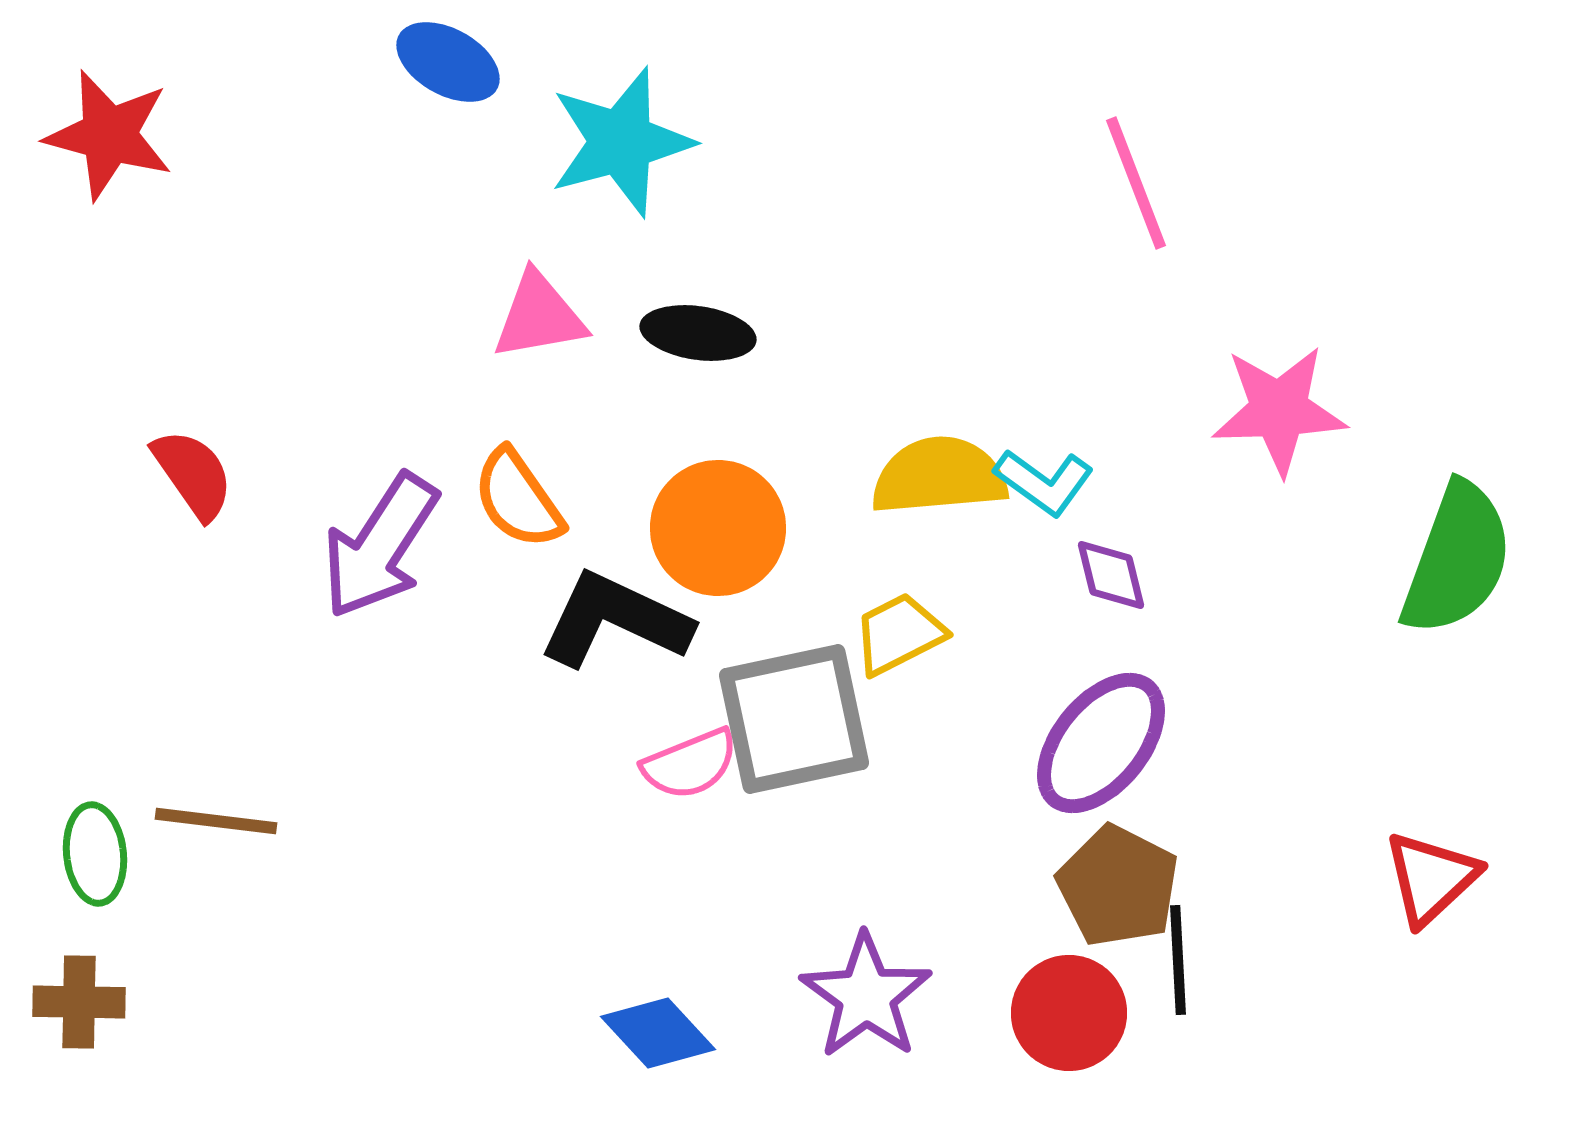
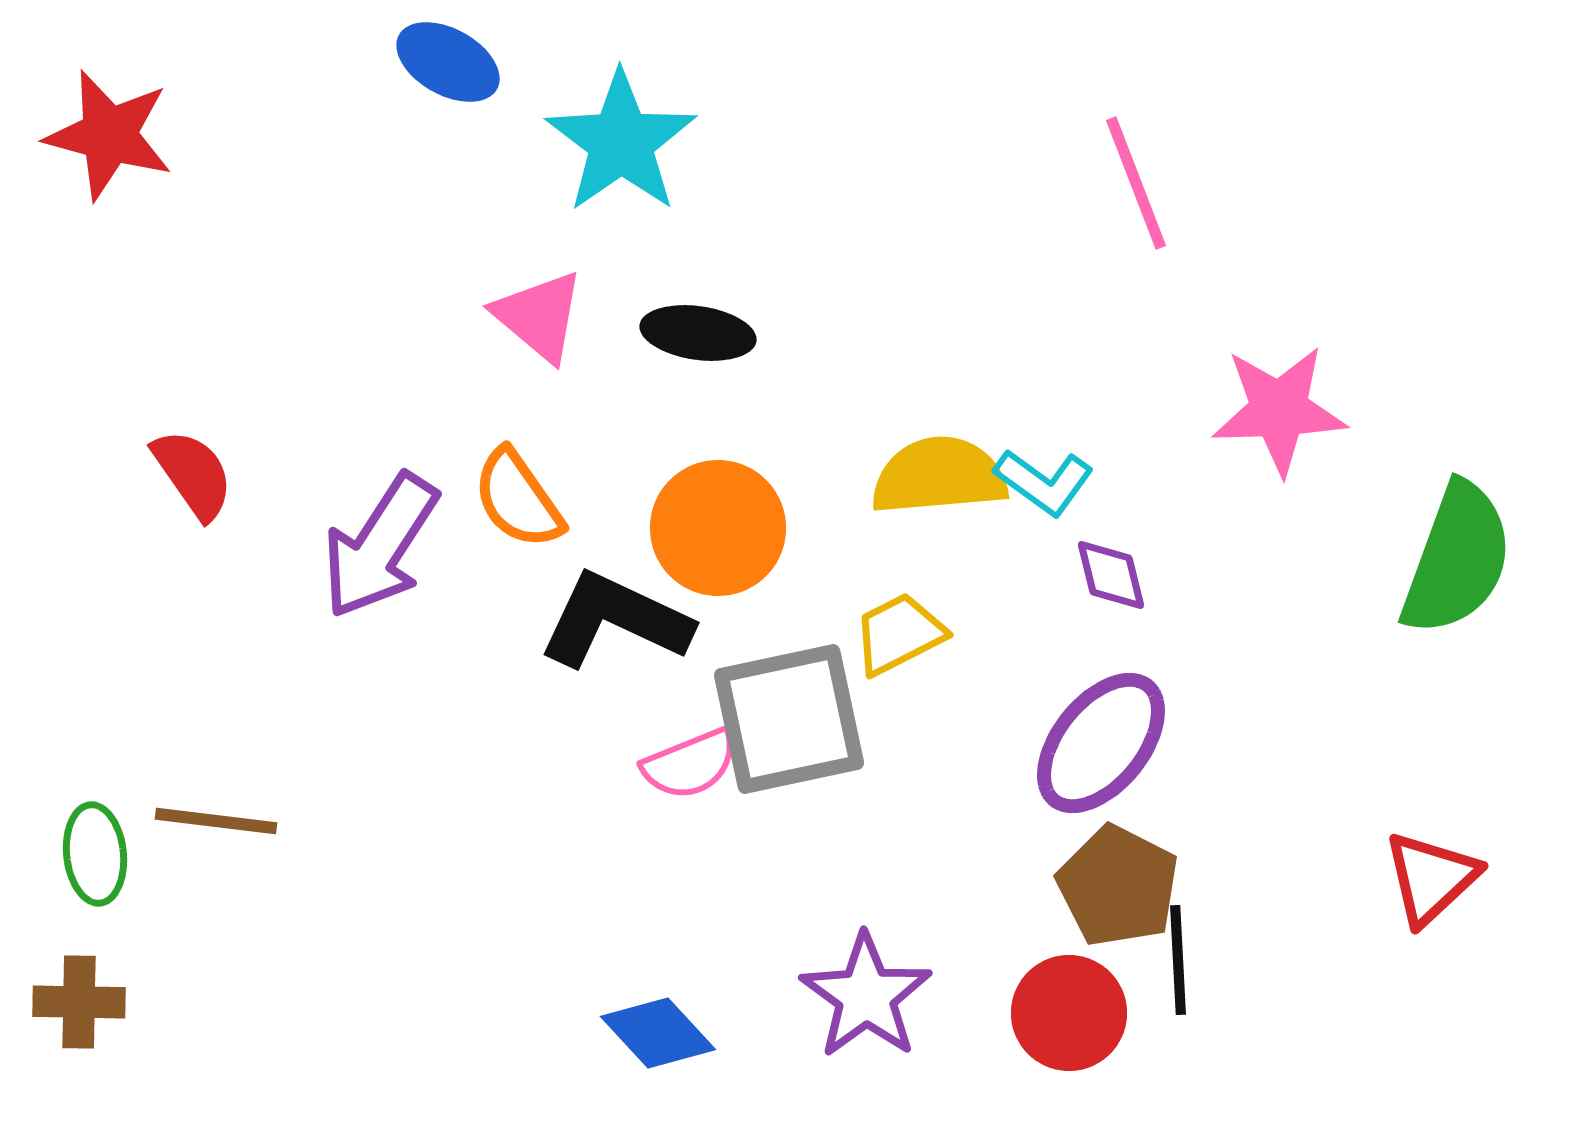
cyan star: rotated 20 degrees counterclockwise
pink triangle: rotated 50 degrees clockwise
gray square: moved 5 px left
